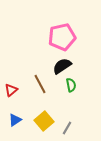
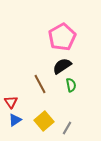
pink pentagon: rotated 16 degrees counterclockwise
red triangle: moved 12 px down; rotated 24 degrees counterclockwise
